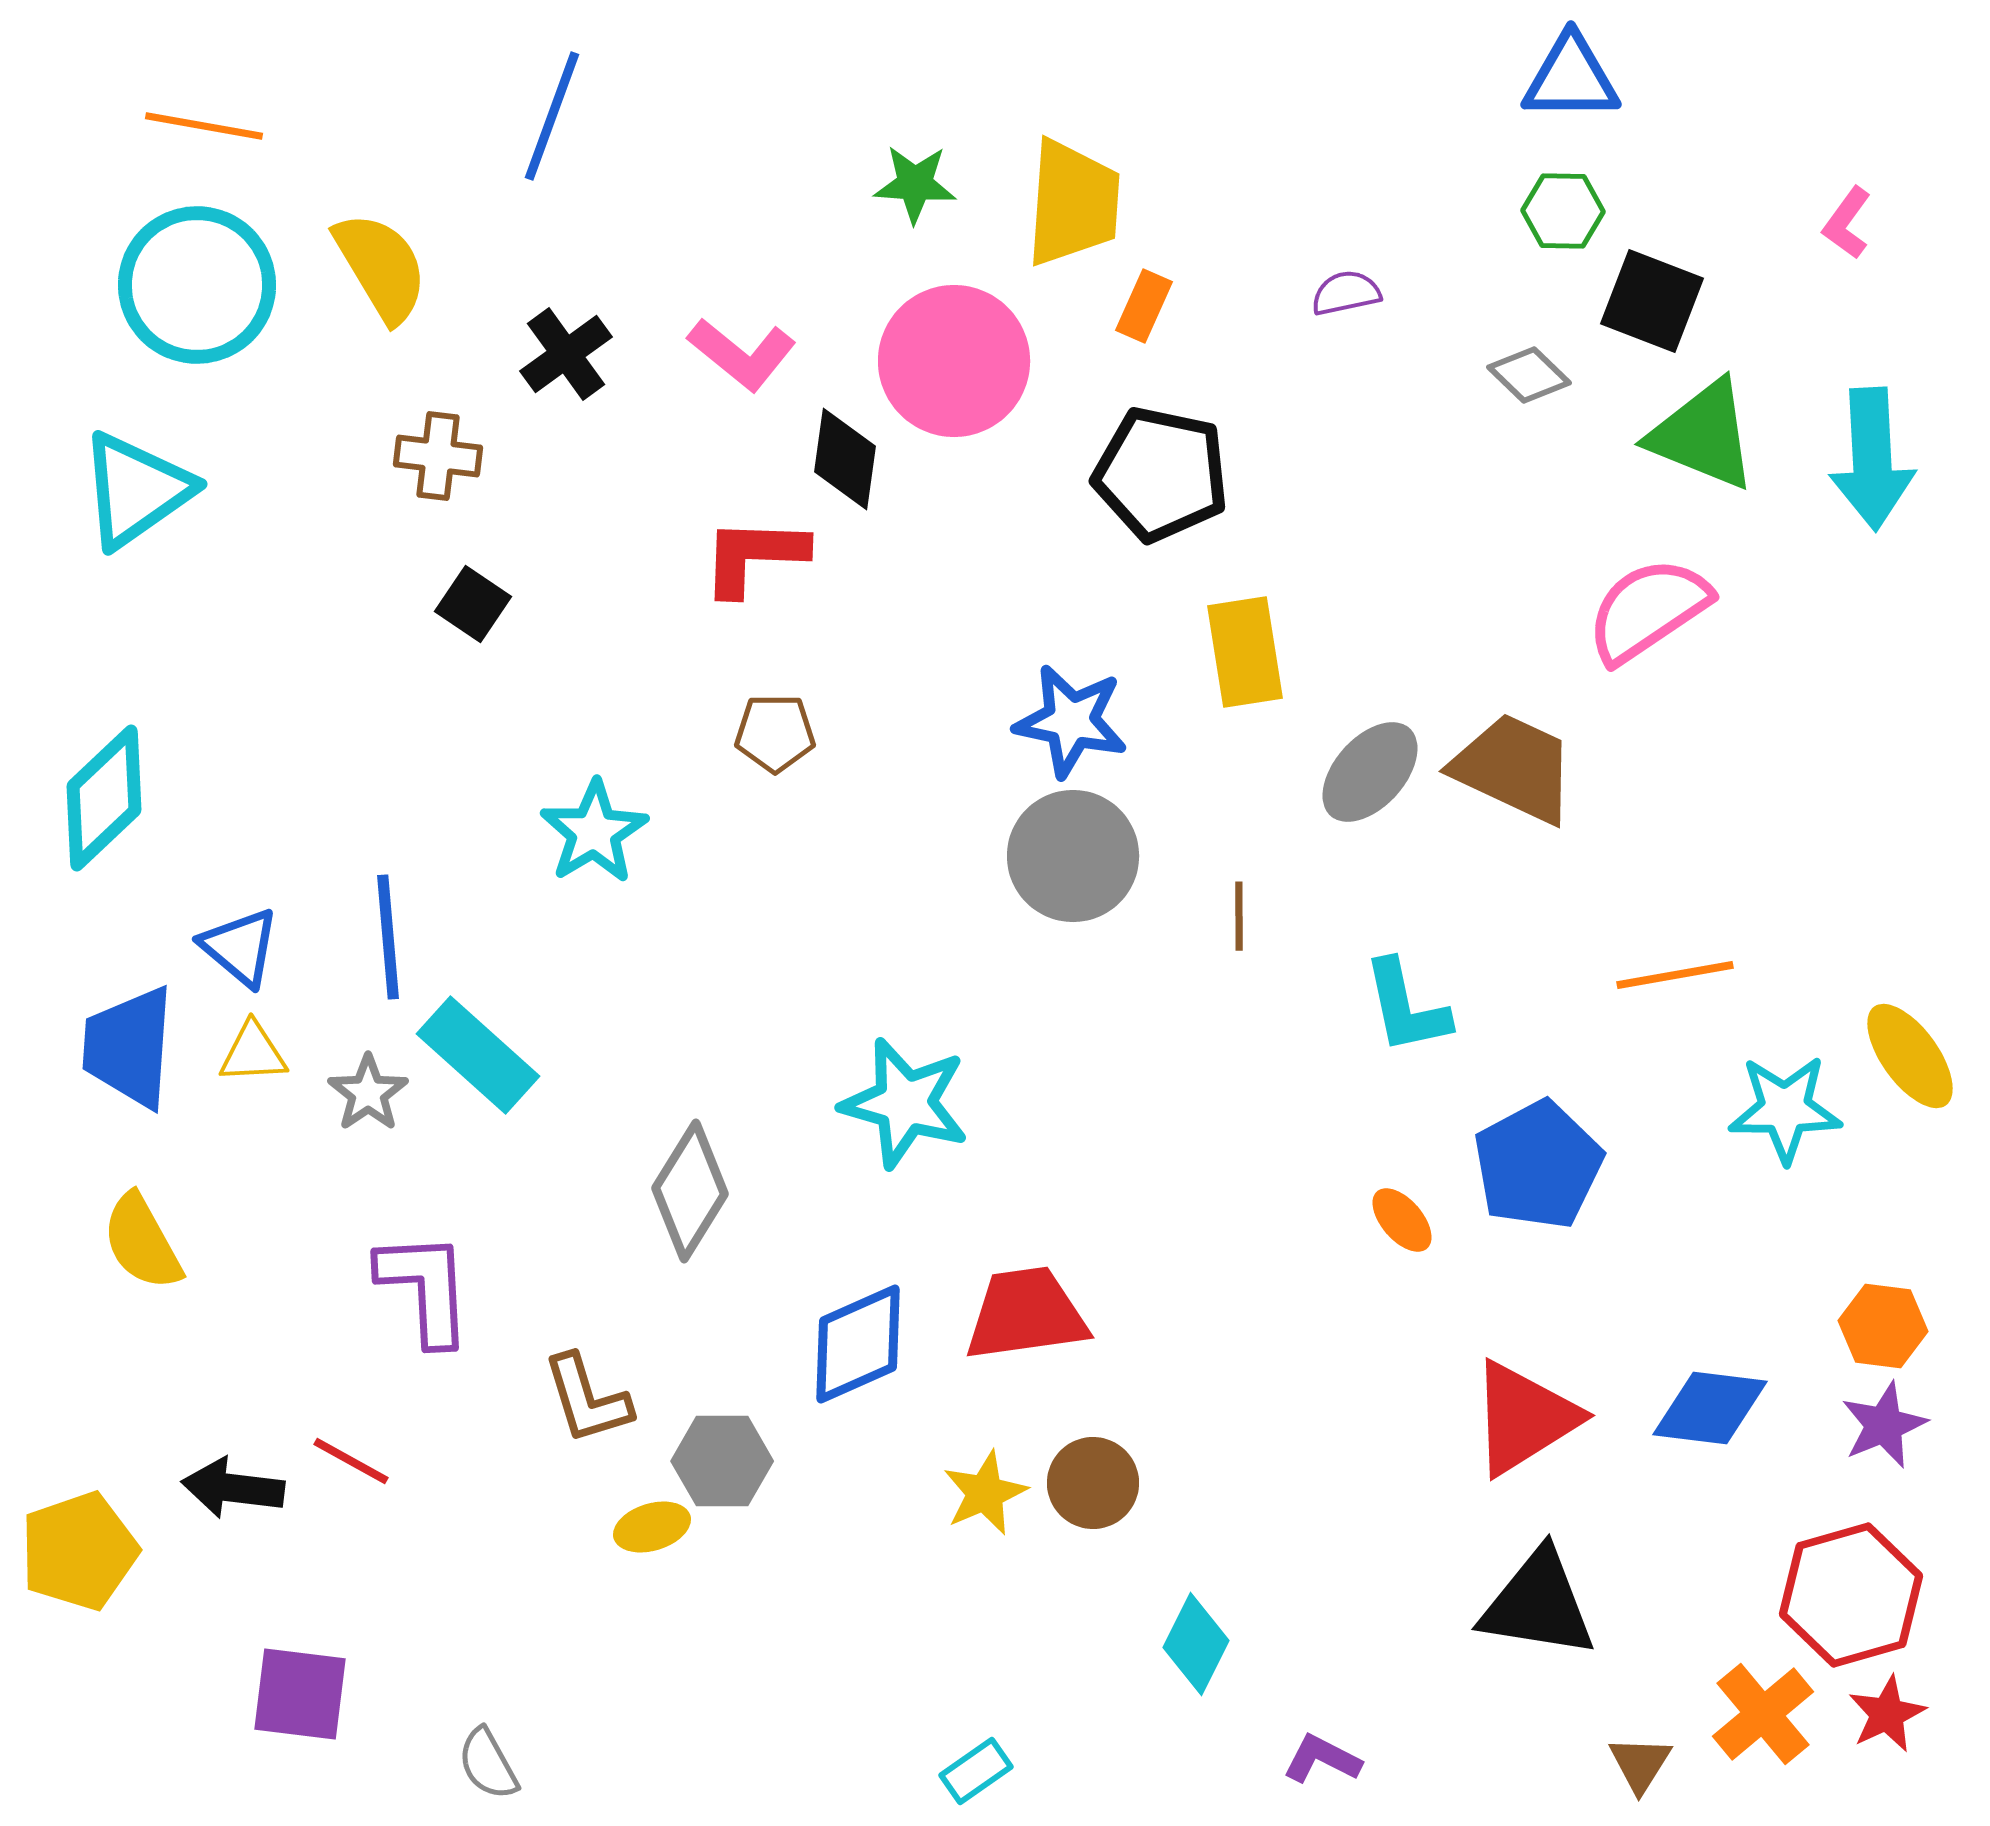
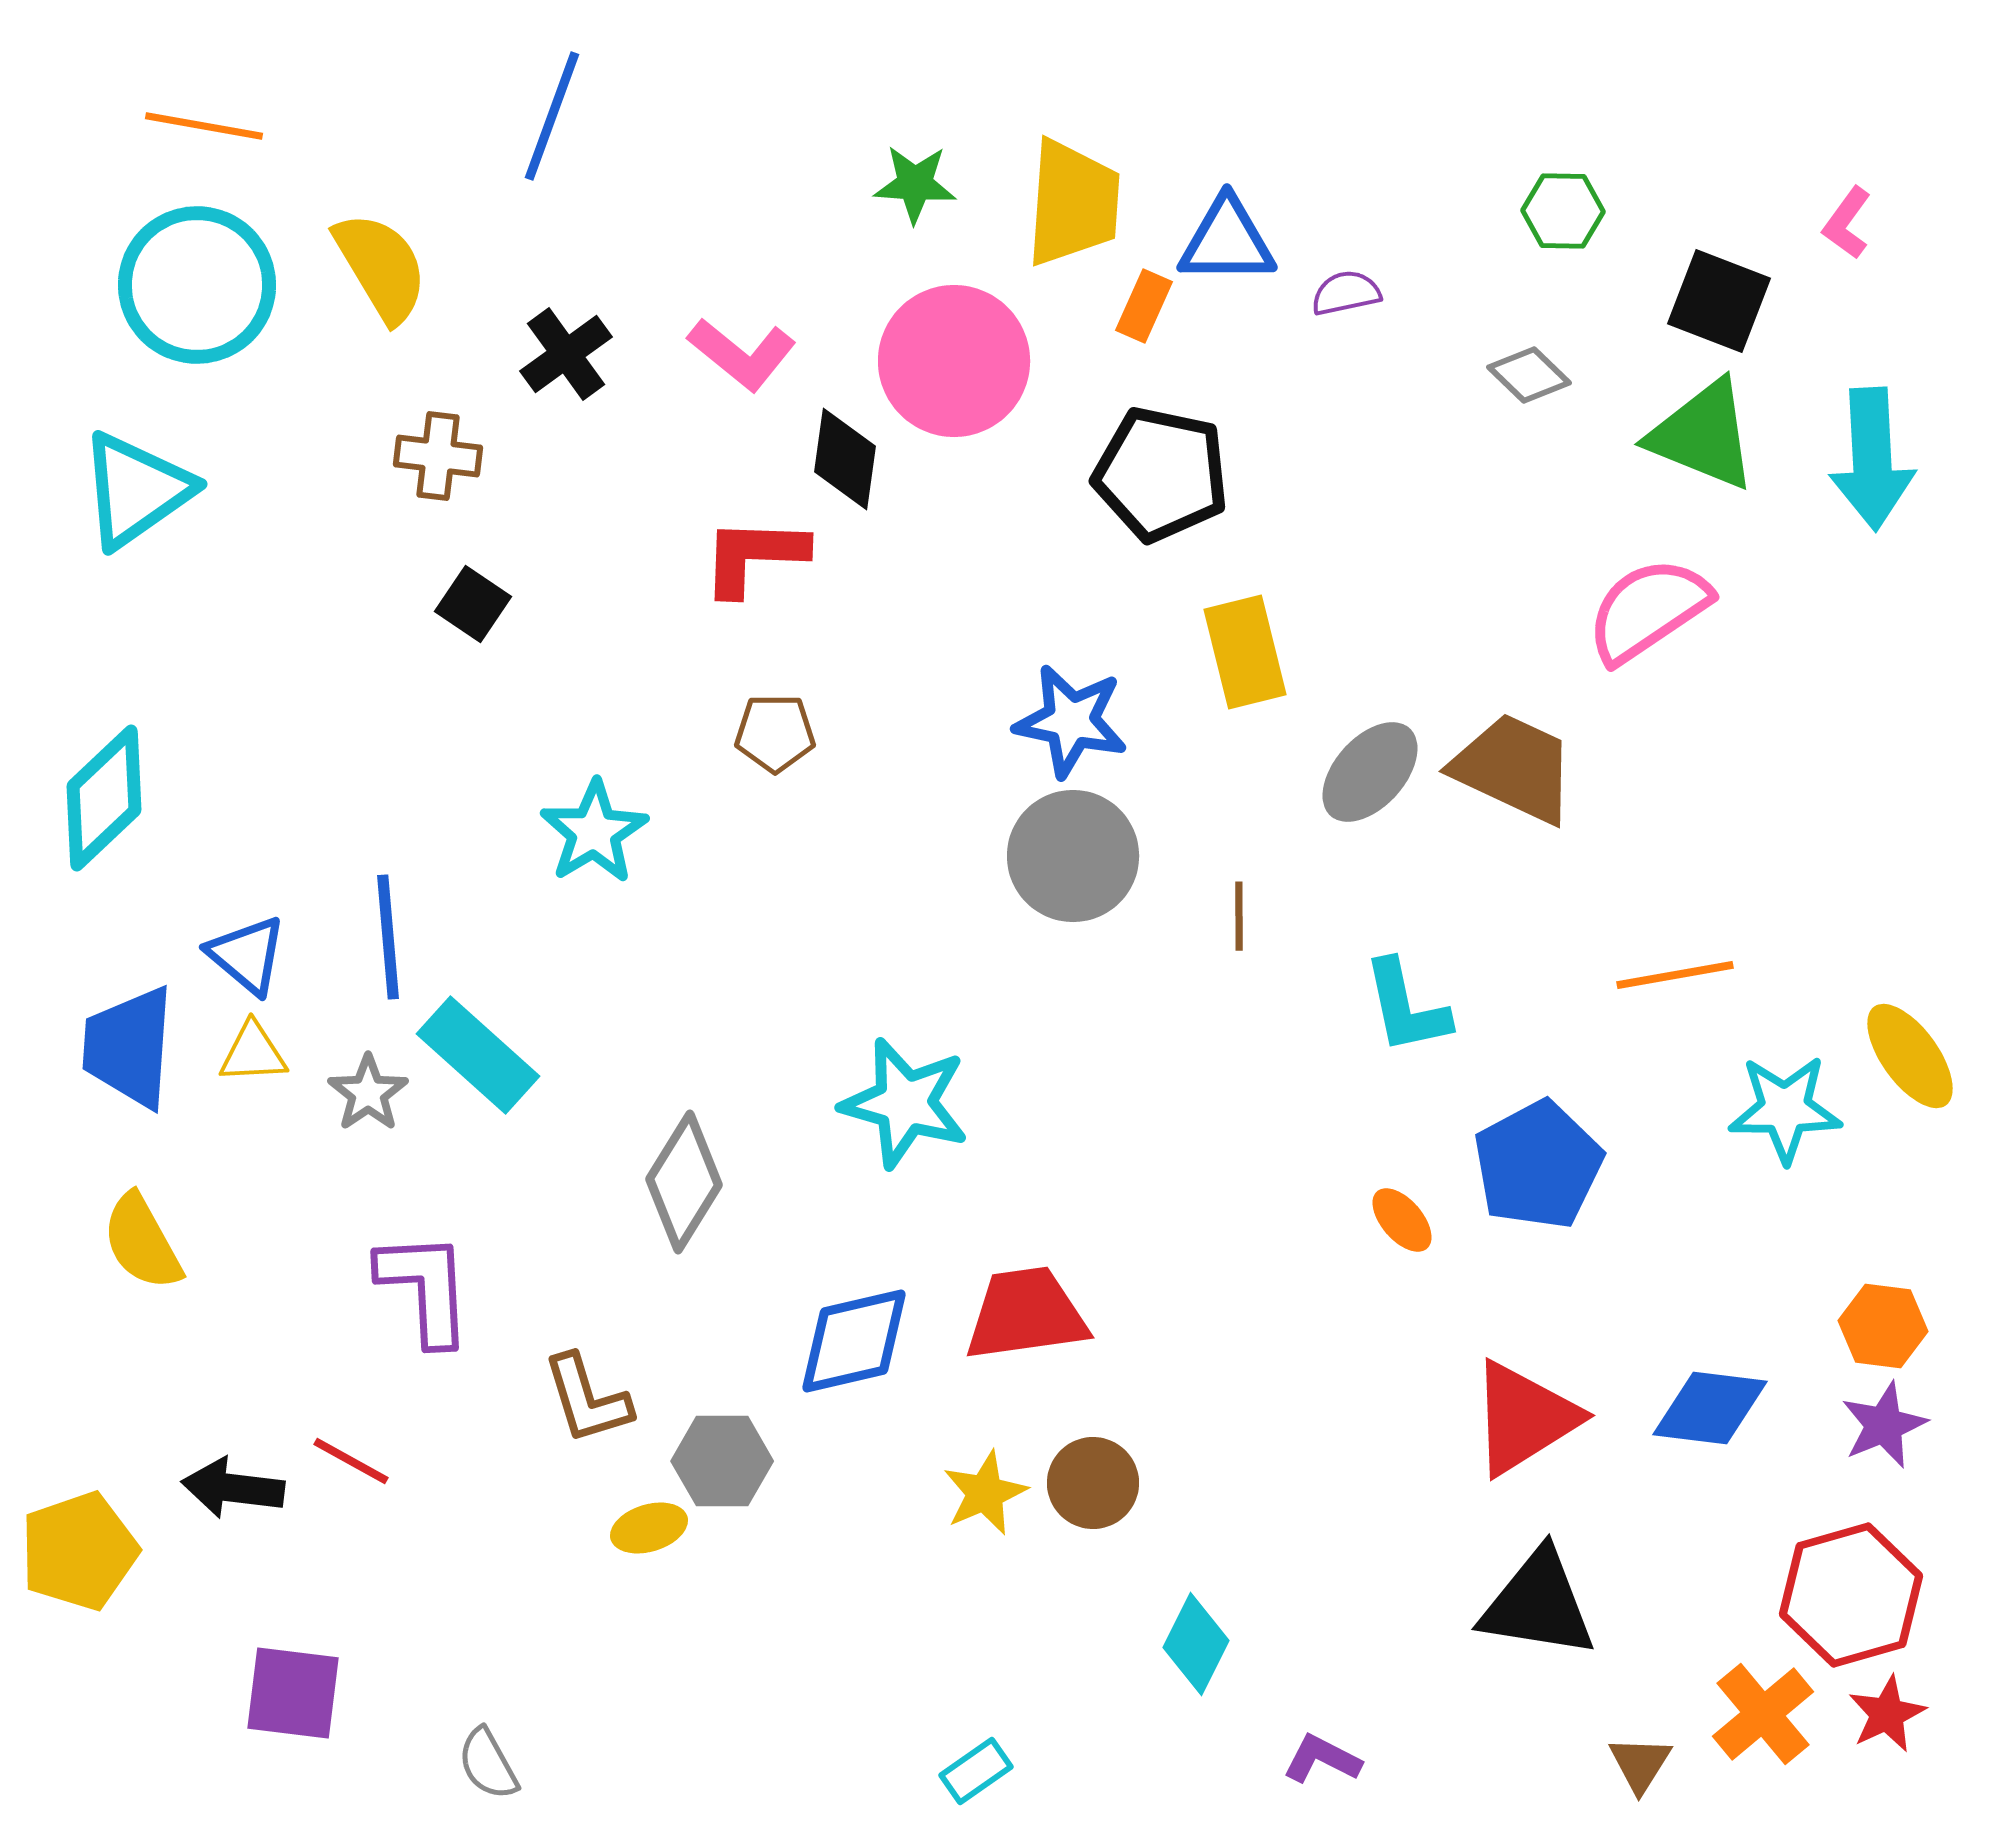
blue triangle at (1571, 78): moved 344 px left, 163 px down
black square at (1652, 301): moved 67 px right
yellow rectangle at (1245, 652): rotated 5 degrees counterclockwise
blue triangle at (240, 947): moved 7 px right, 8 px down
gray diamond at (690, 1191): moved 6 px left, 9 px up
blue diamond at (858, 1344): moved 4 px left, 3 px up; rotated 11 degrees clockwise
yellow ellipse at (652, 1527): moved 3 px left, 1 px down
purple square at (300, 1694): moved 7 px left, 1 px up
